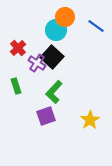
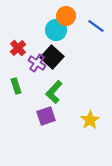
orange circle: moved 1 px right, 1 px up
